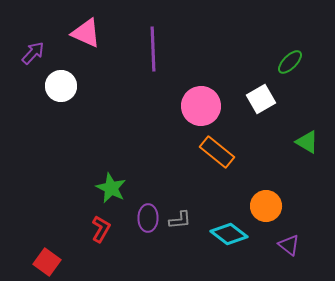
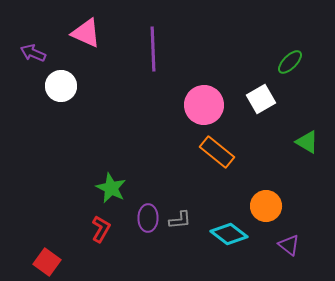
purple arrow: rotated 110 degrees counterclockwise
pink circle: moved 3 px right, 1 px up
